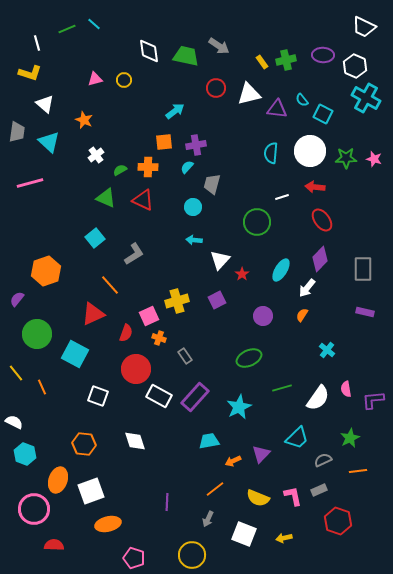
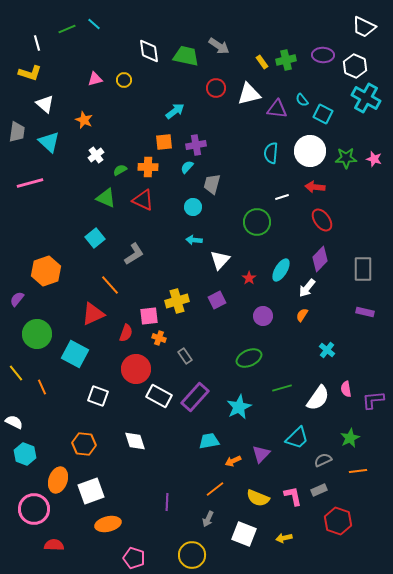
red star at (242, 274): moved 7 px right, 4 px down
pink square at (149, 316): rotated 18 degrees clockwise
